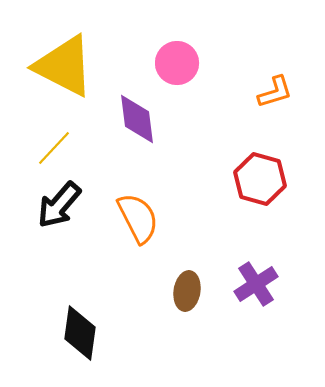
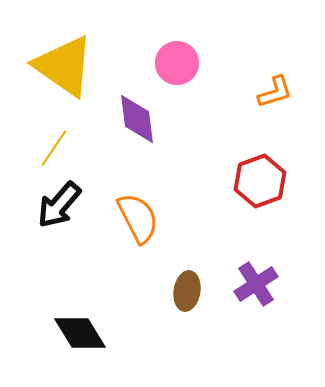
yellow triangle: rotated 8 degrees clockwise
yellow line: rotated 9 degrees counterclockwise
red hexagon: moved 2 px down; rotated 24 degrees clockwise
black diamond: rotated 40 degrees counterclockwise
